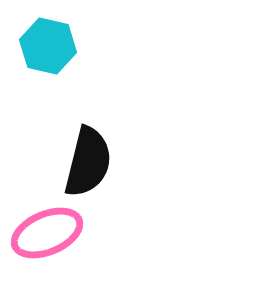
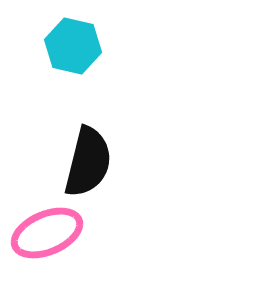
cyan hexagon: moved 25 px right
